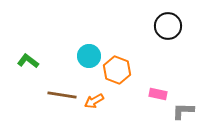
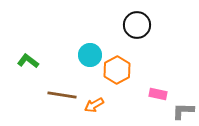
black circle: moved 31 px left, 1 px up
cyan circle: moved 1 px right, 1 px up
orange hexagon: rotated 12 degrees clockwise
orange arrow: moved 4 px down
